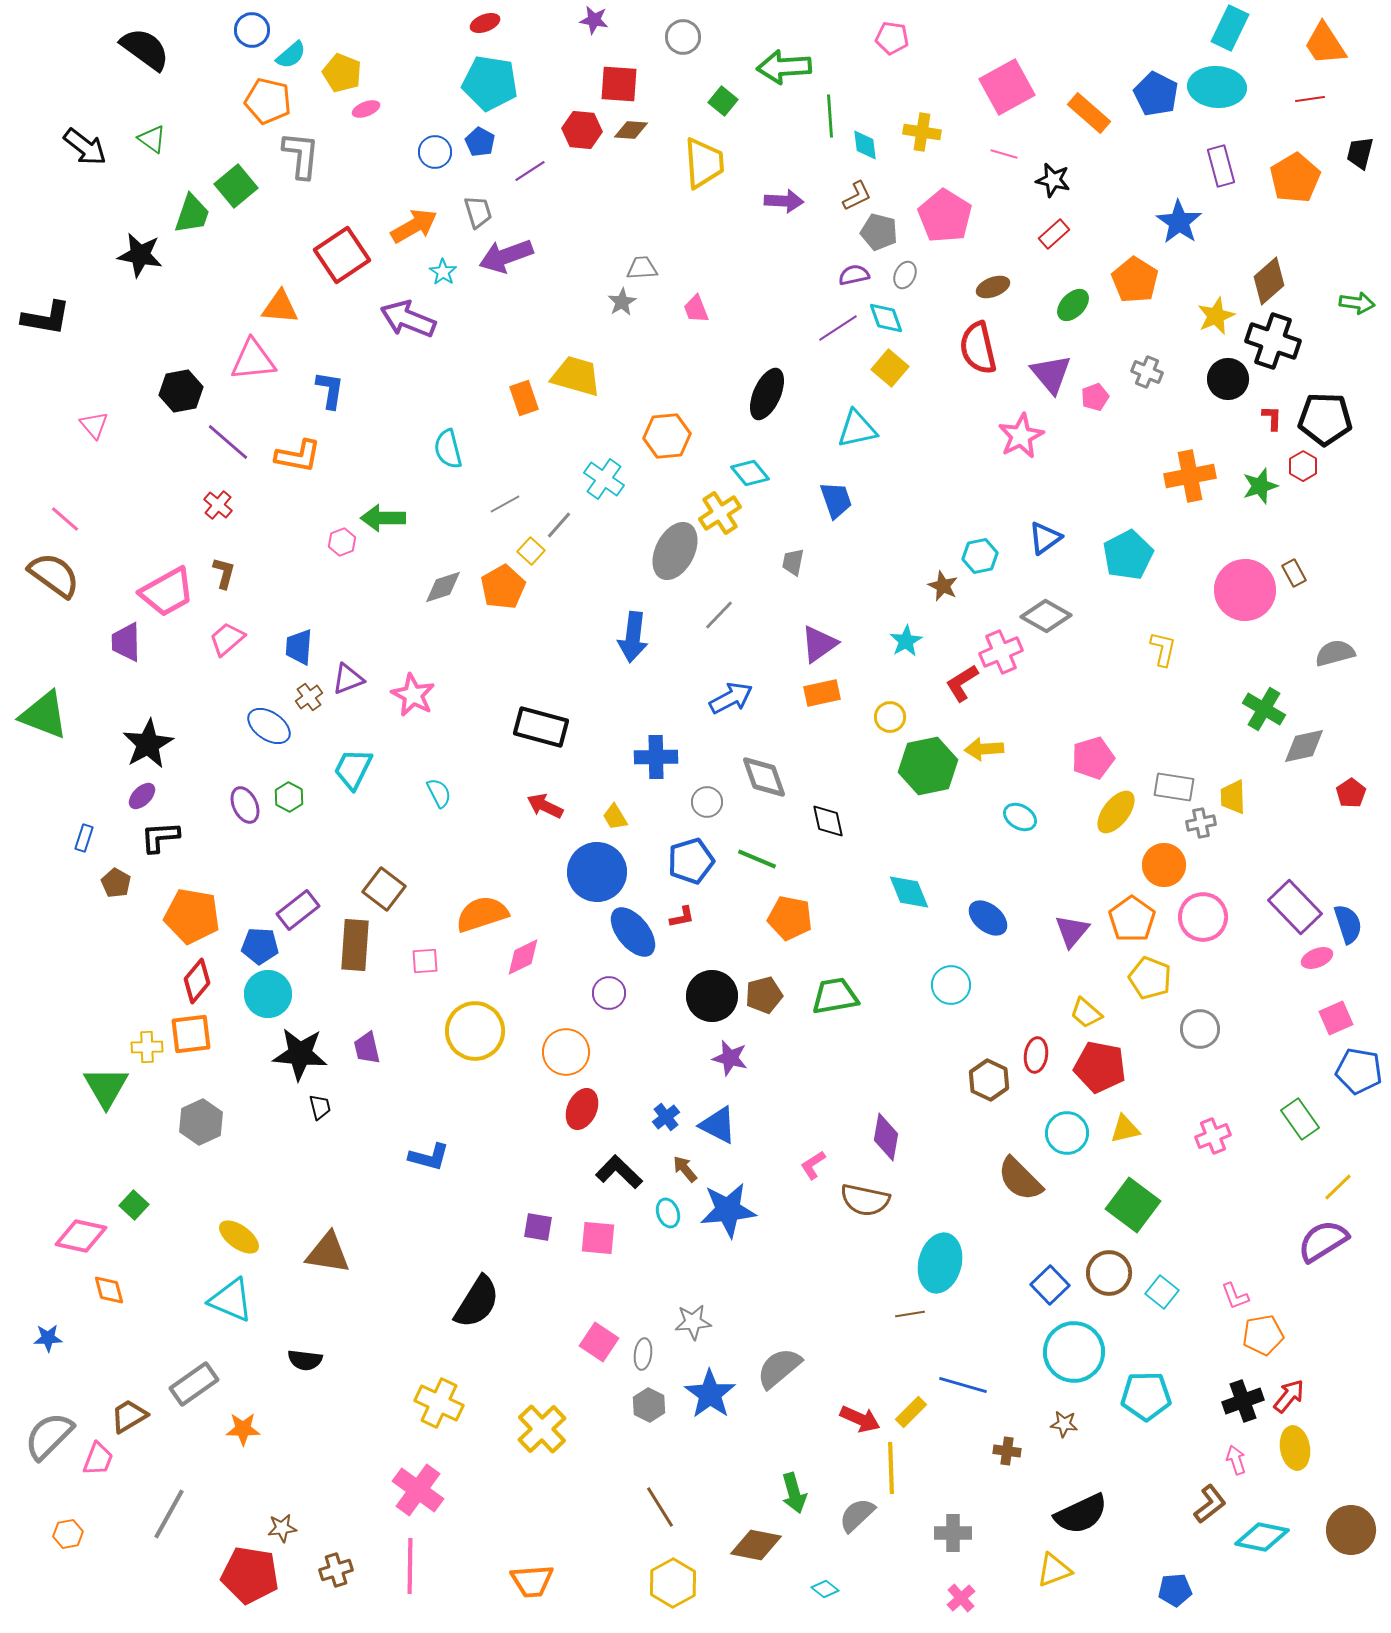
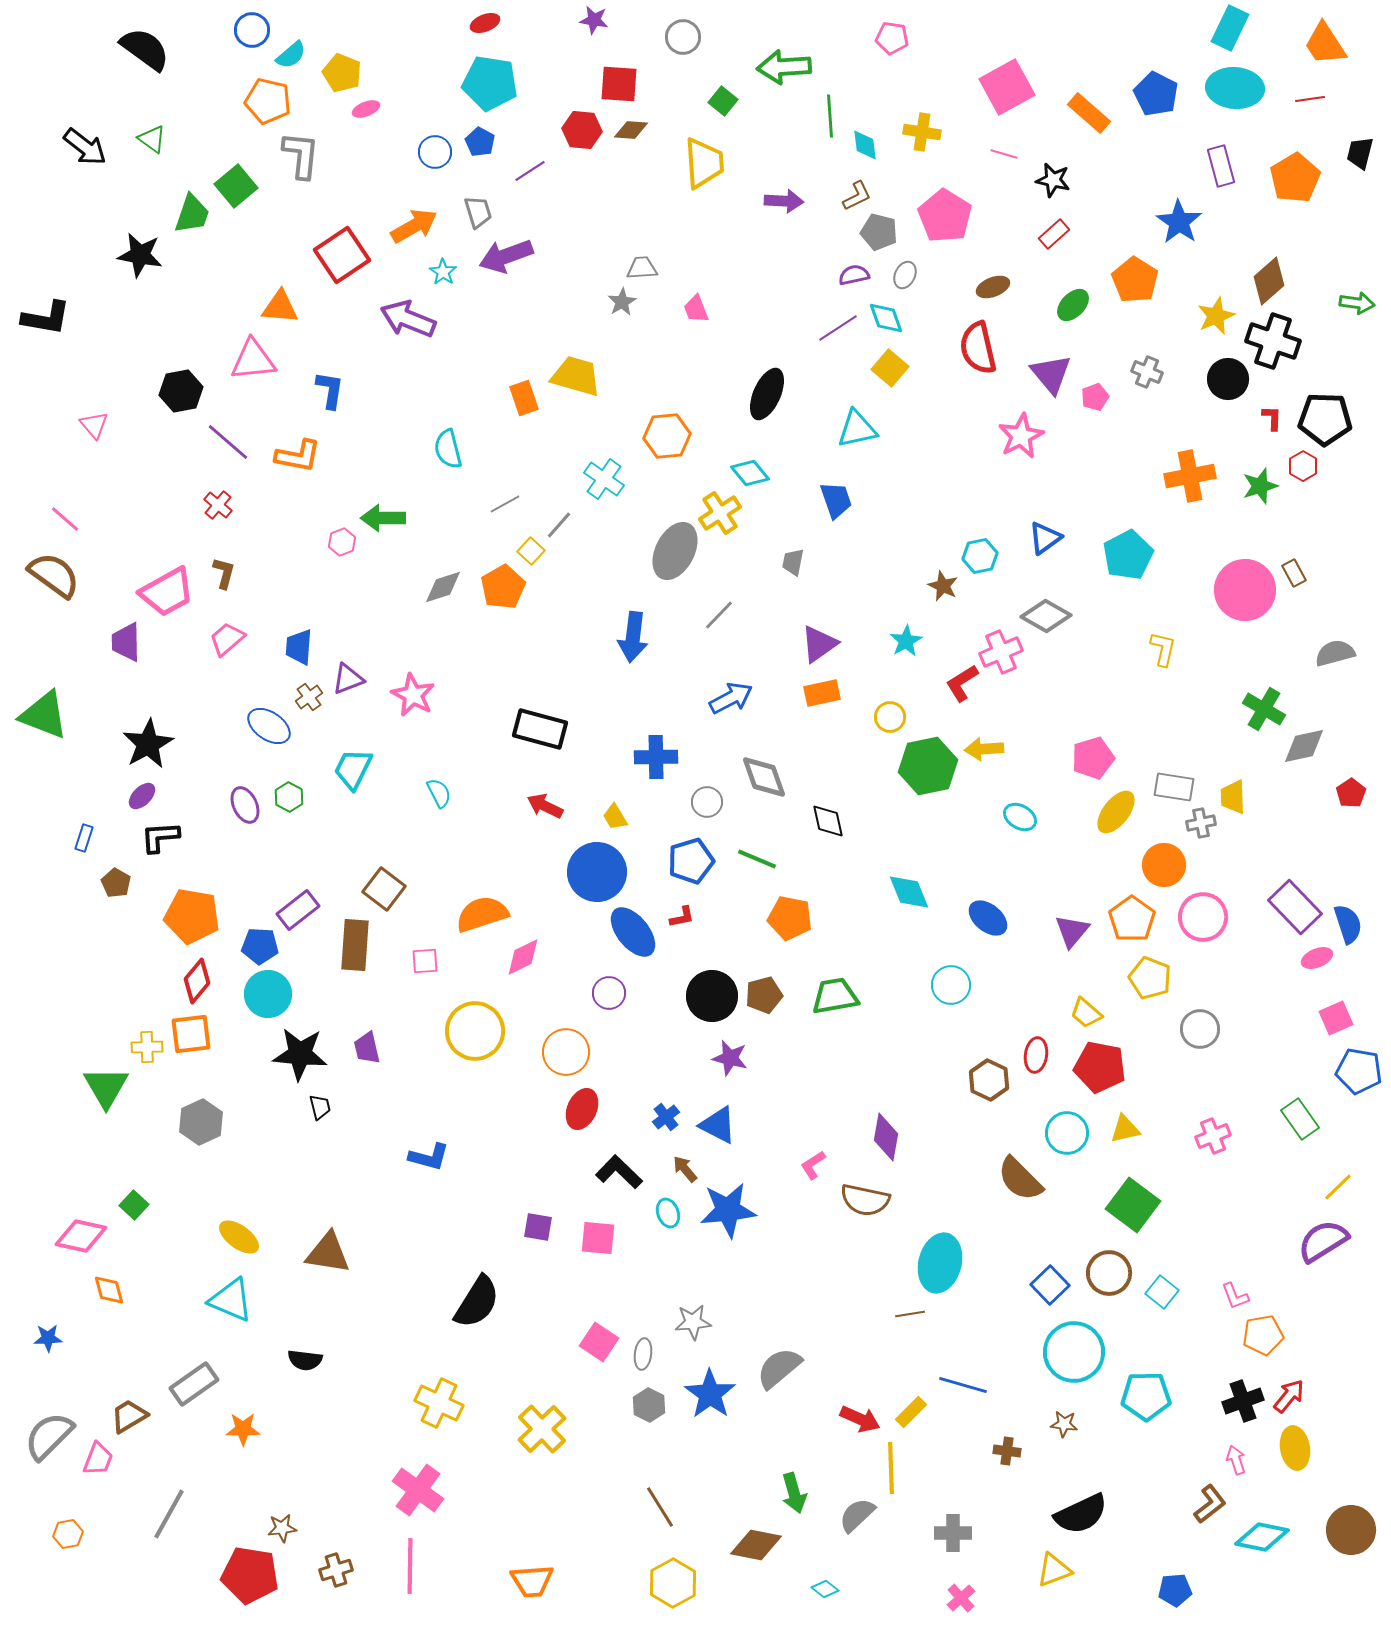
cyan ellipse at (1217, 87): moved 18 px right, 1 px down
black rectangle at (541, 727): moved 1 px left, 2 px down
